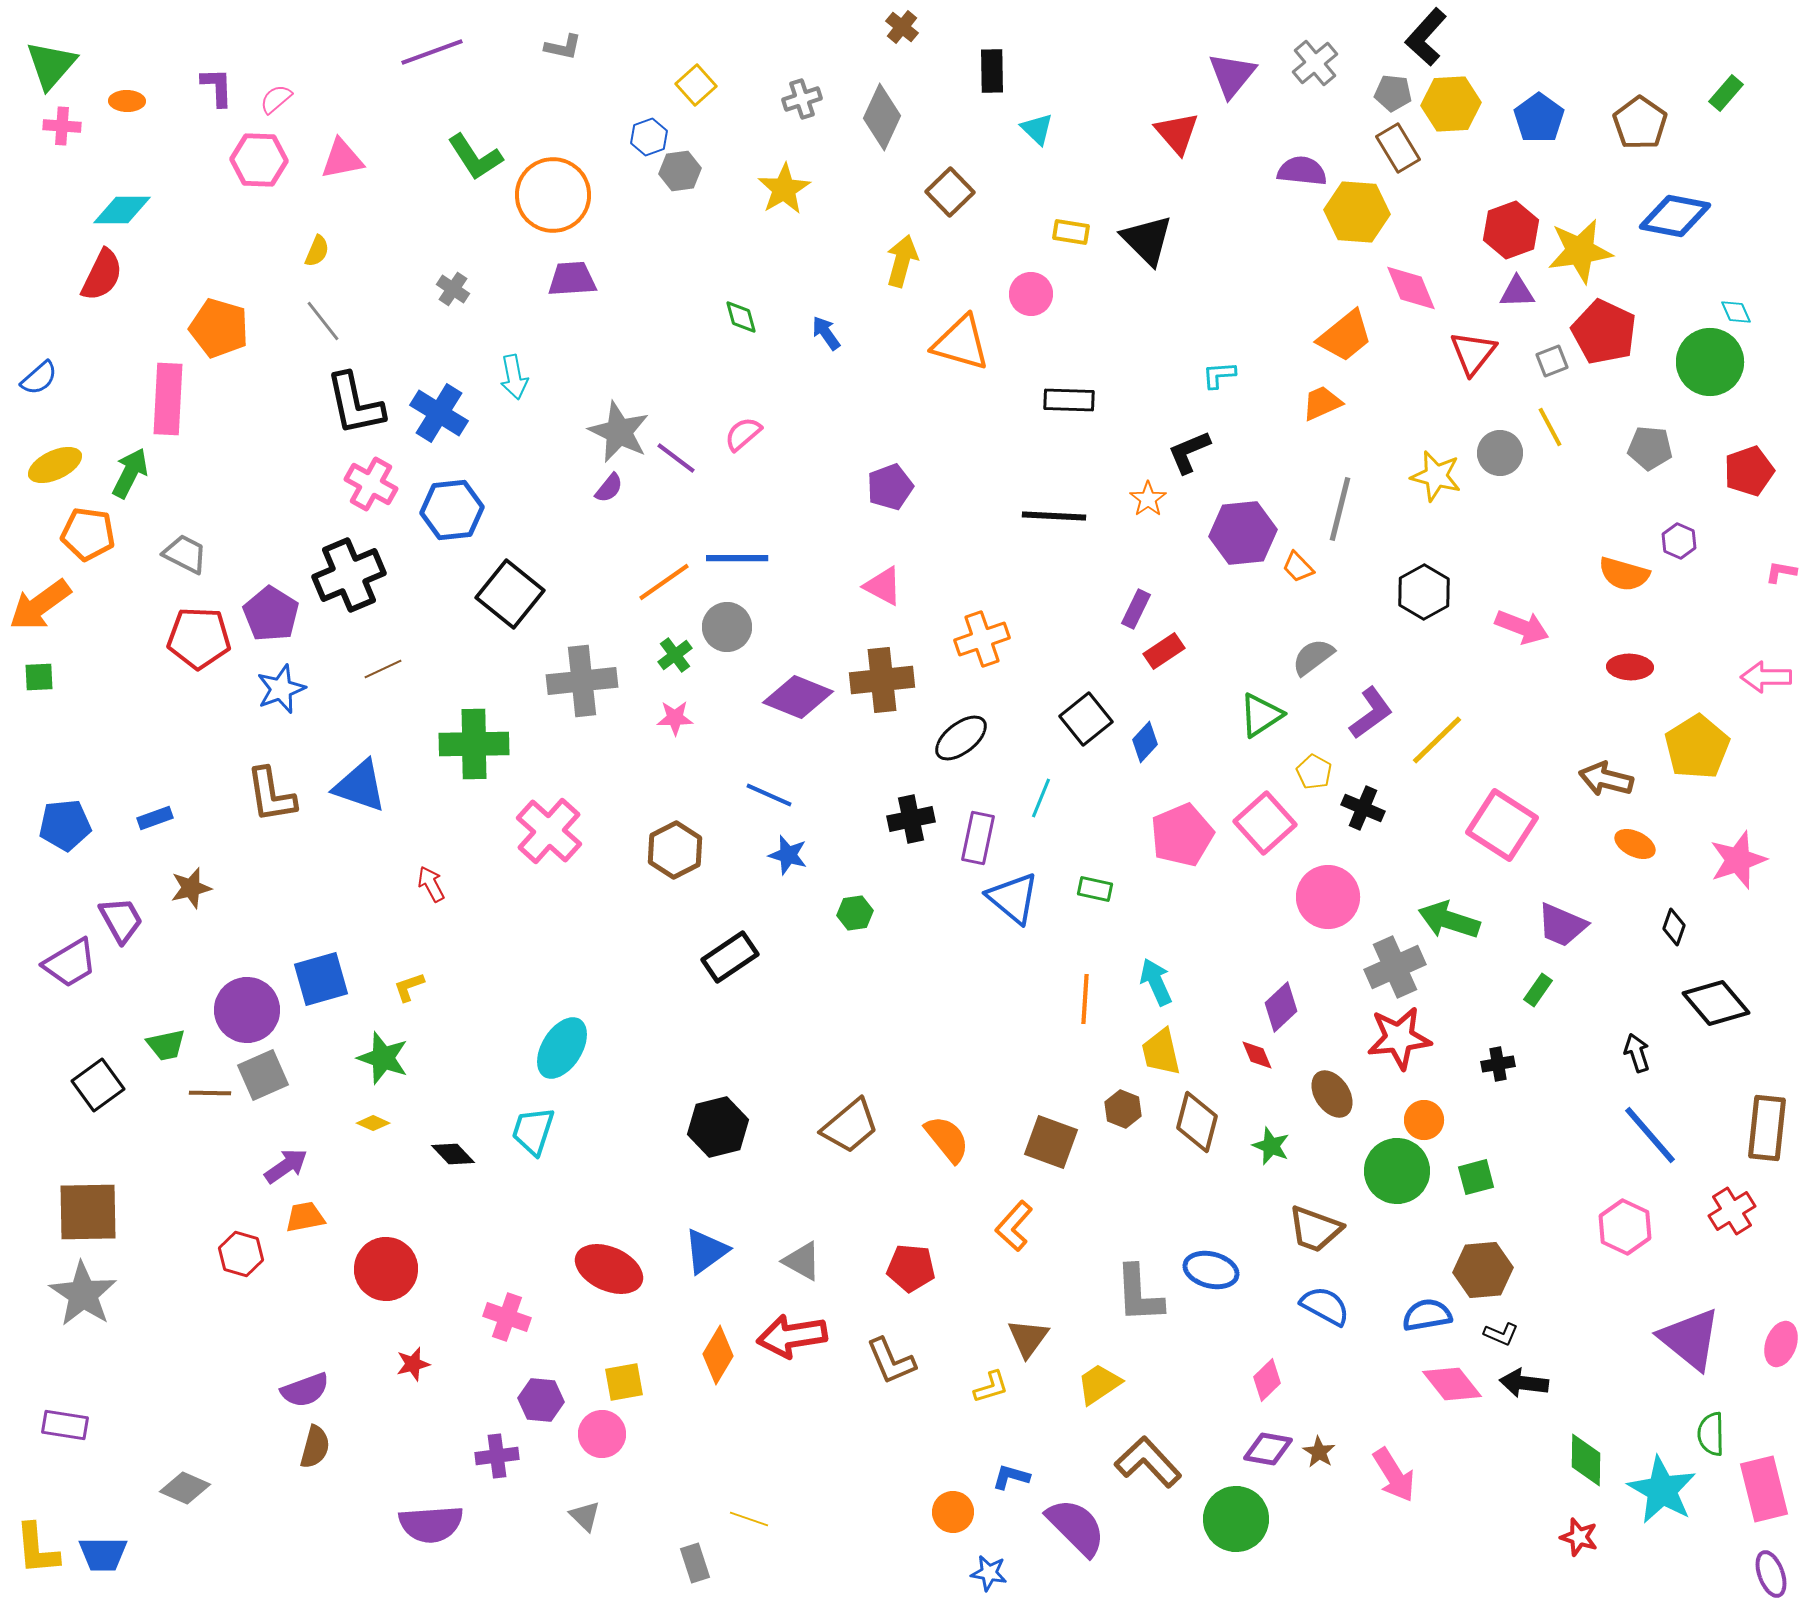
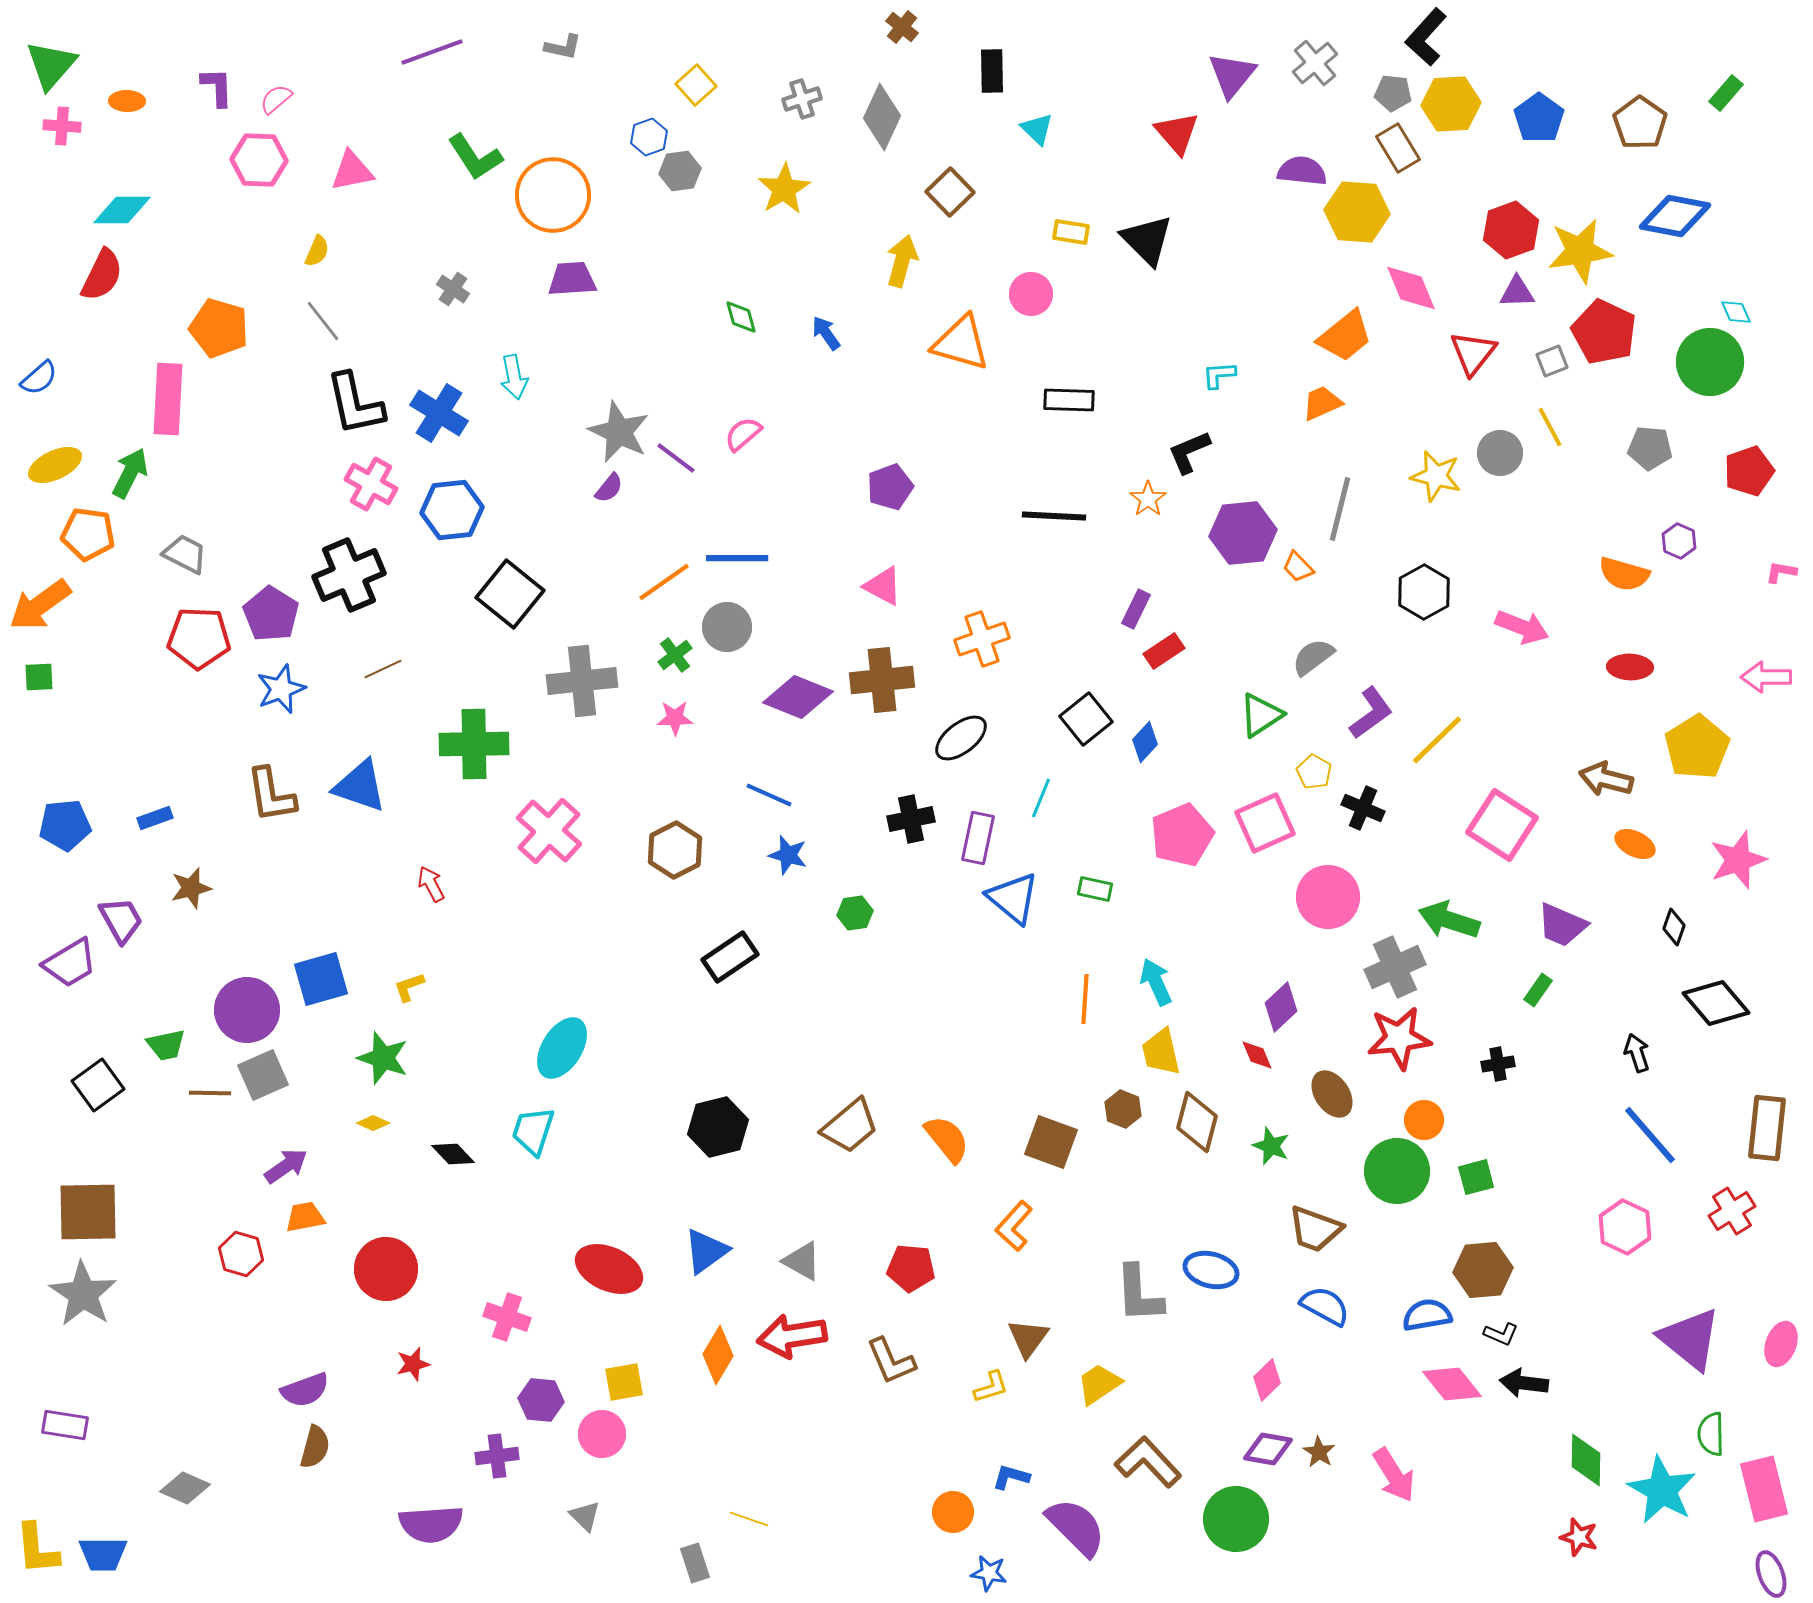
pink triangle at (342, 159): moved 10 px right, 12 px down
pink square at (1265, 823): rotated 18 degrees clockwise
